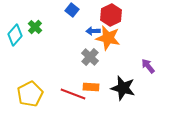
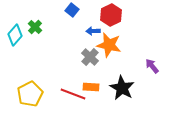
orange star: moved 1 px right, 7 px down
purple arrow: moved 4 px right
black star: moved 1 px left; rotated 15 degrees clockwise
